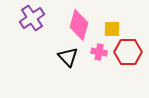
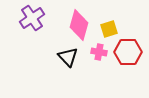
yellow square: moved 3 px left; rotated 18 degrees counterclockwise
